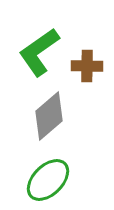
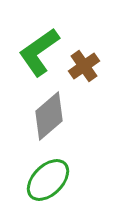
brown cross: moved 3 px left; rotated 36 degrees counterclockwise
